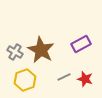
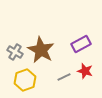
red star: moved 8 px up
